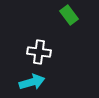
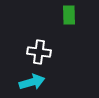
green rectangle: rotated 36 degrees clockwise
